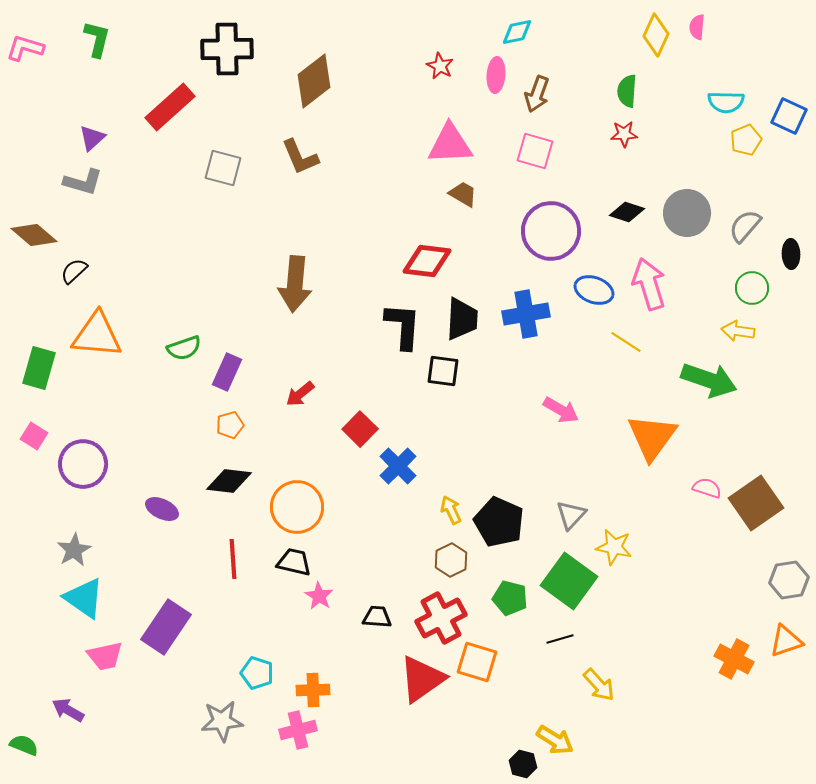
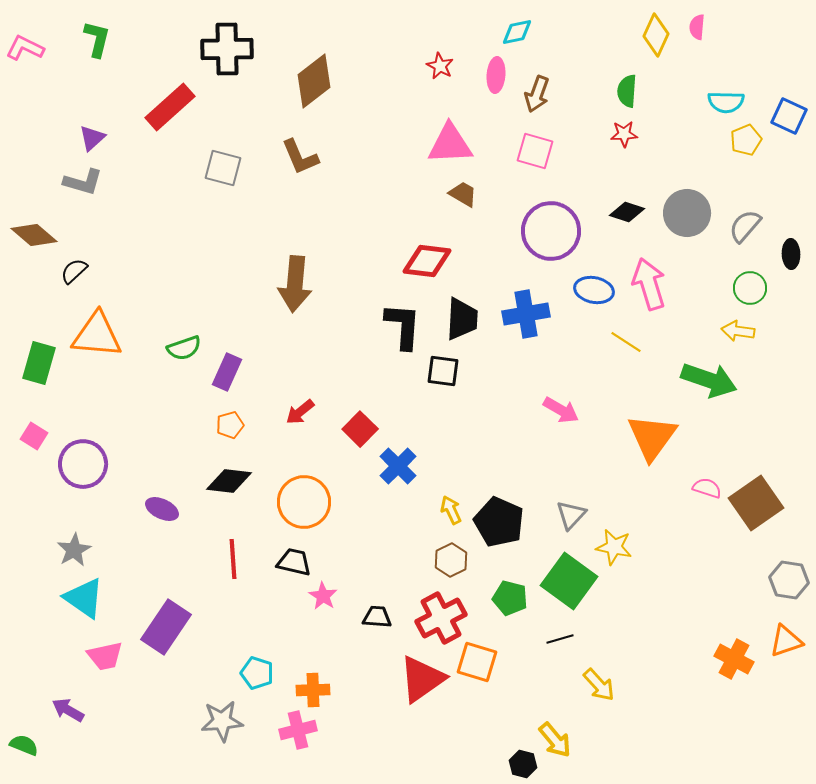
pink L-shape at (25, 48): rotated 9 degrees clockwise
green circle at (752, 288): moved 2 px left
blue ellipse at (594, 290): rotated 9 degrees counterclockwise
green rectangle at (39, 368): moved 5 px up
red arrow at (300, 394): moved 18 px down
orange circle at (297, 507): moved 7 px right, 5 px up
gray hexagon at (789, 580): rotated 18 degrees clockwise
pink star at (319, 596): moved 4 px right
yellow arrow at (555, 740): rotated 18 degrees clockwise
